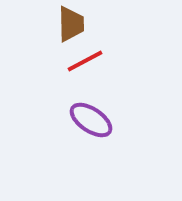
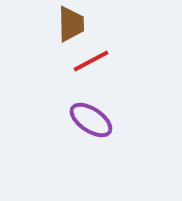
red line: moved 6 px right
